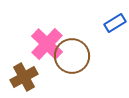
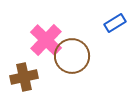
pink cross: moved 1 px left, 4 px up
brown cross: rotated 16 degrees clockwise
